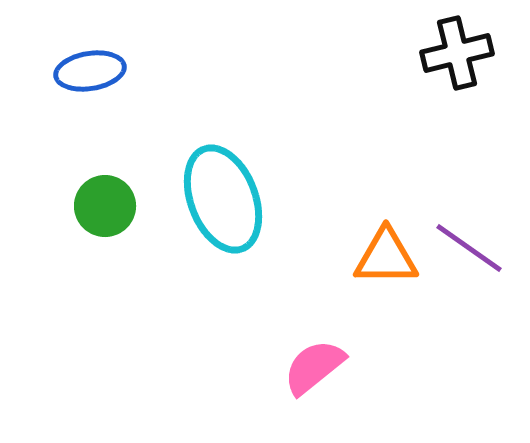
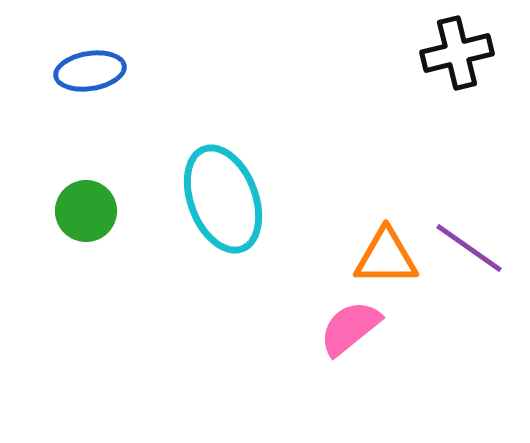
green circle: moved 19 px left, 5 px down
pink semicircle: moved 36 px right, 39 px up
